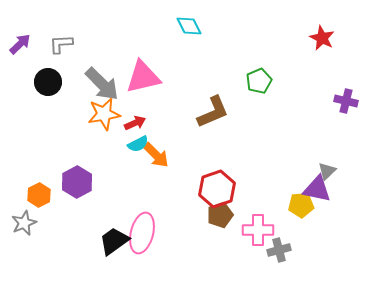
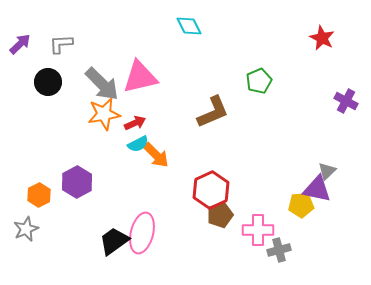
pink triangle: moved 3 px left
purple cross: rotated 15 degrees clockwise
red hexagon: moved 6 px left, 1 px down; rotated 6 degrees counterclockwise
gray star: moved 2 px right, 6 px down
